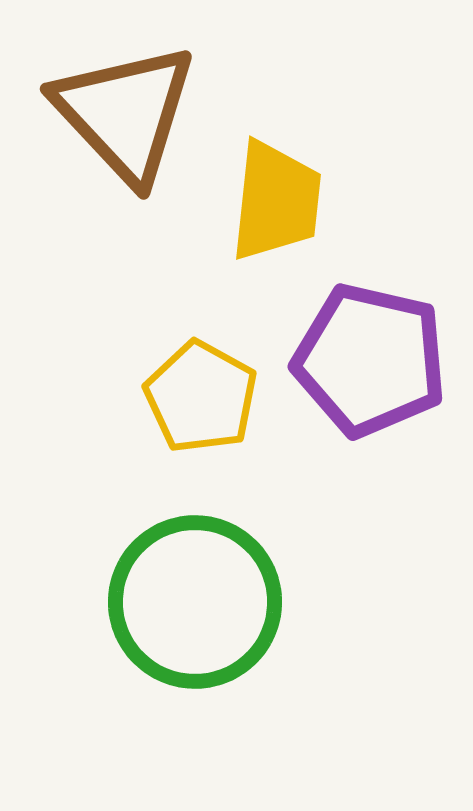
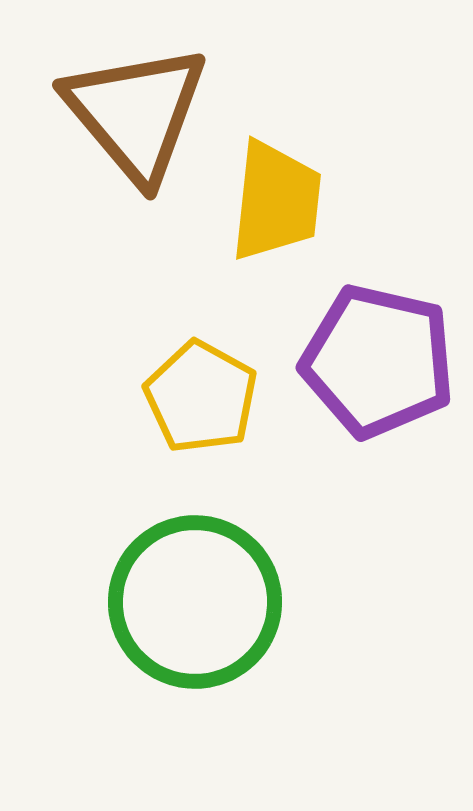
brown triangle: moved 11 px right; rotated 3 degrees clockwise
purple pentagon: moved 8 px right, 1 px down
